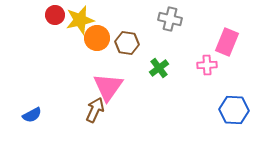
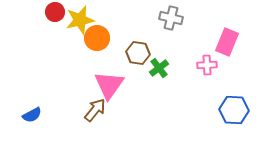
red circle: moved 3 px up
gray cross: moved 1 px right, 1 px up
brown hexagon: moved 11 px right, 10 px down
pink triangle: moved 1 px right, 2 px up
brown arrow: rotated 15 degrees clockwise
